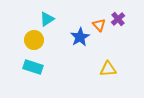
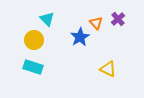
cyan triangle: rotated 42 degrees counterclockwise
orange triangle: moved 3 px left, 2 px up
yellow triangle: rotated 30 degrees clockwise
